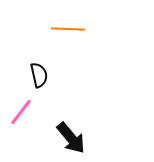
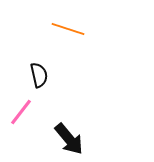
orange line: rotated 16 degrees clockwise
black arrow: moved 2 px left, 1 px down
